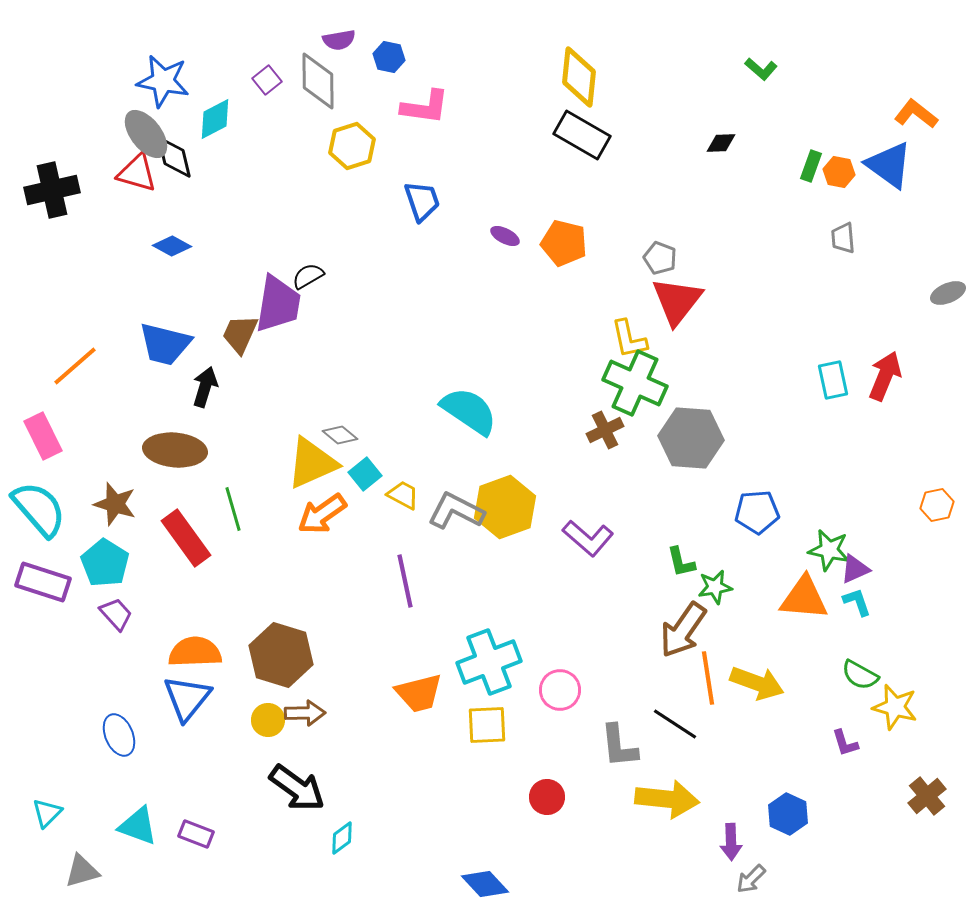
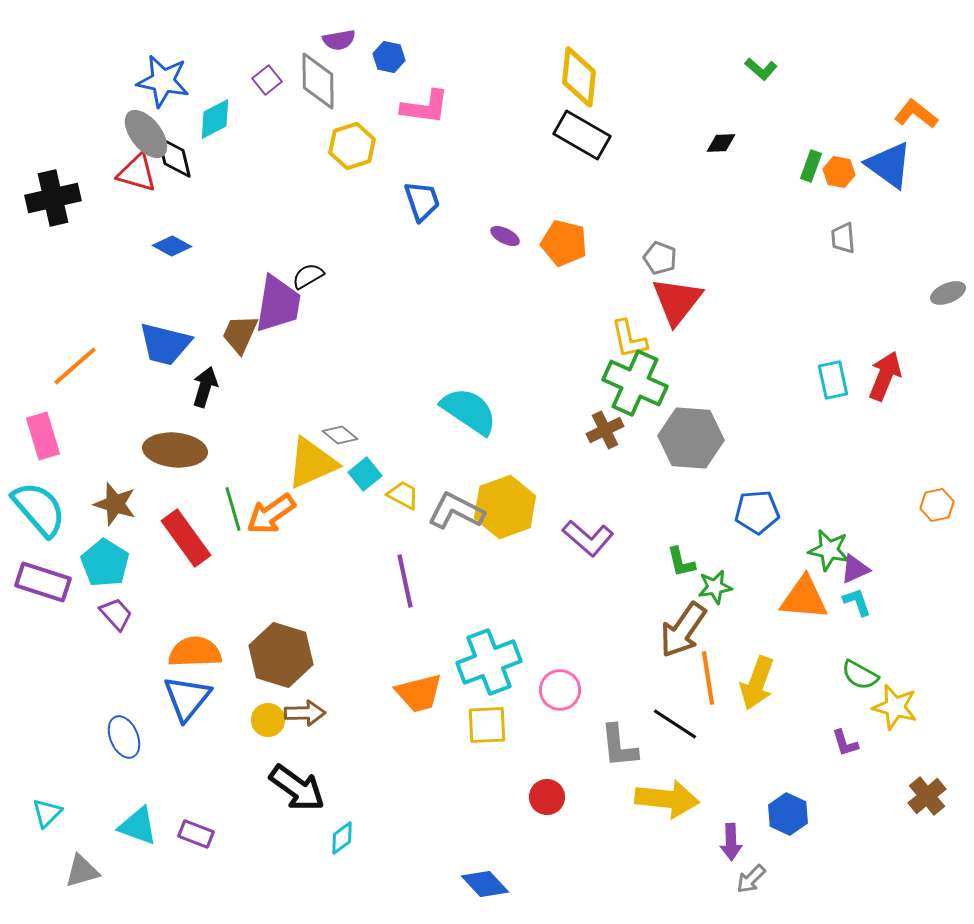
black cross at (52, 190): moved 1 px right, 8 px down
pink rectangle at (43, 436): rotated 9 degrees clockwise
orange arrow at (322, 514): moved 51 px left
yellow arrow at (757, 683): rotated 90 degrees clockwise
blue ellipse at (119, 735): moved 5 px right, 2 px down
